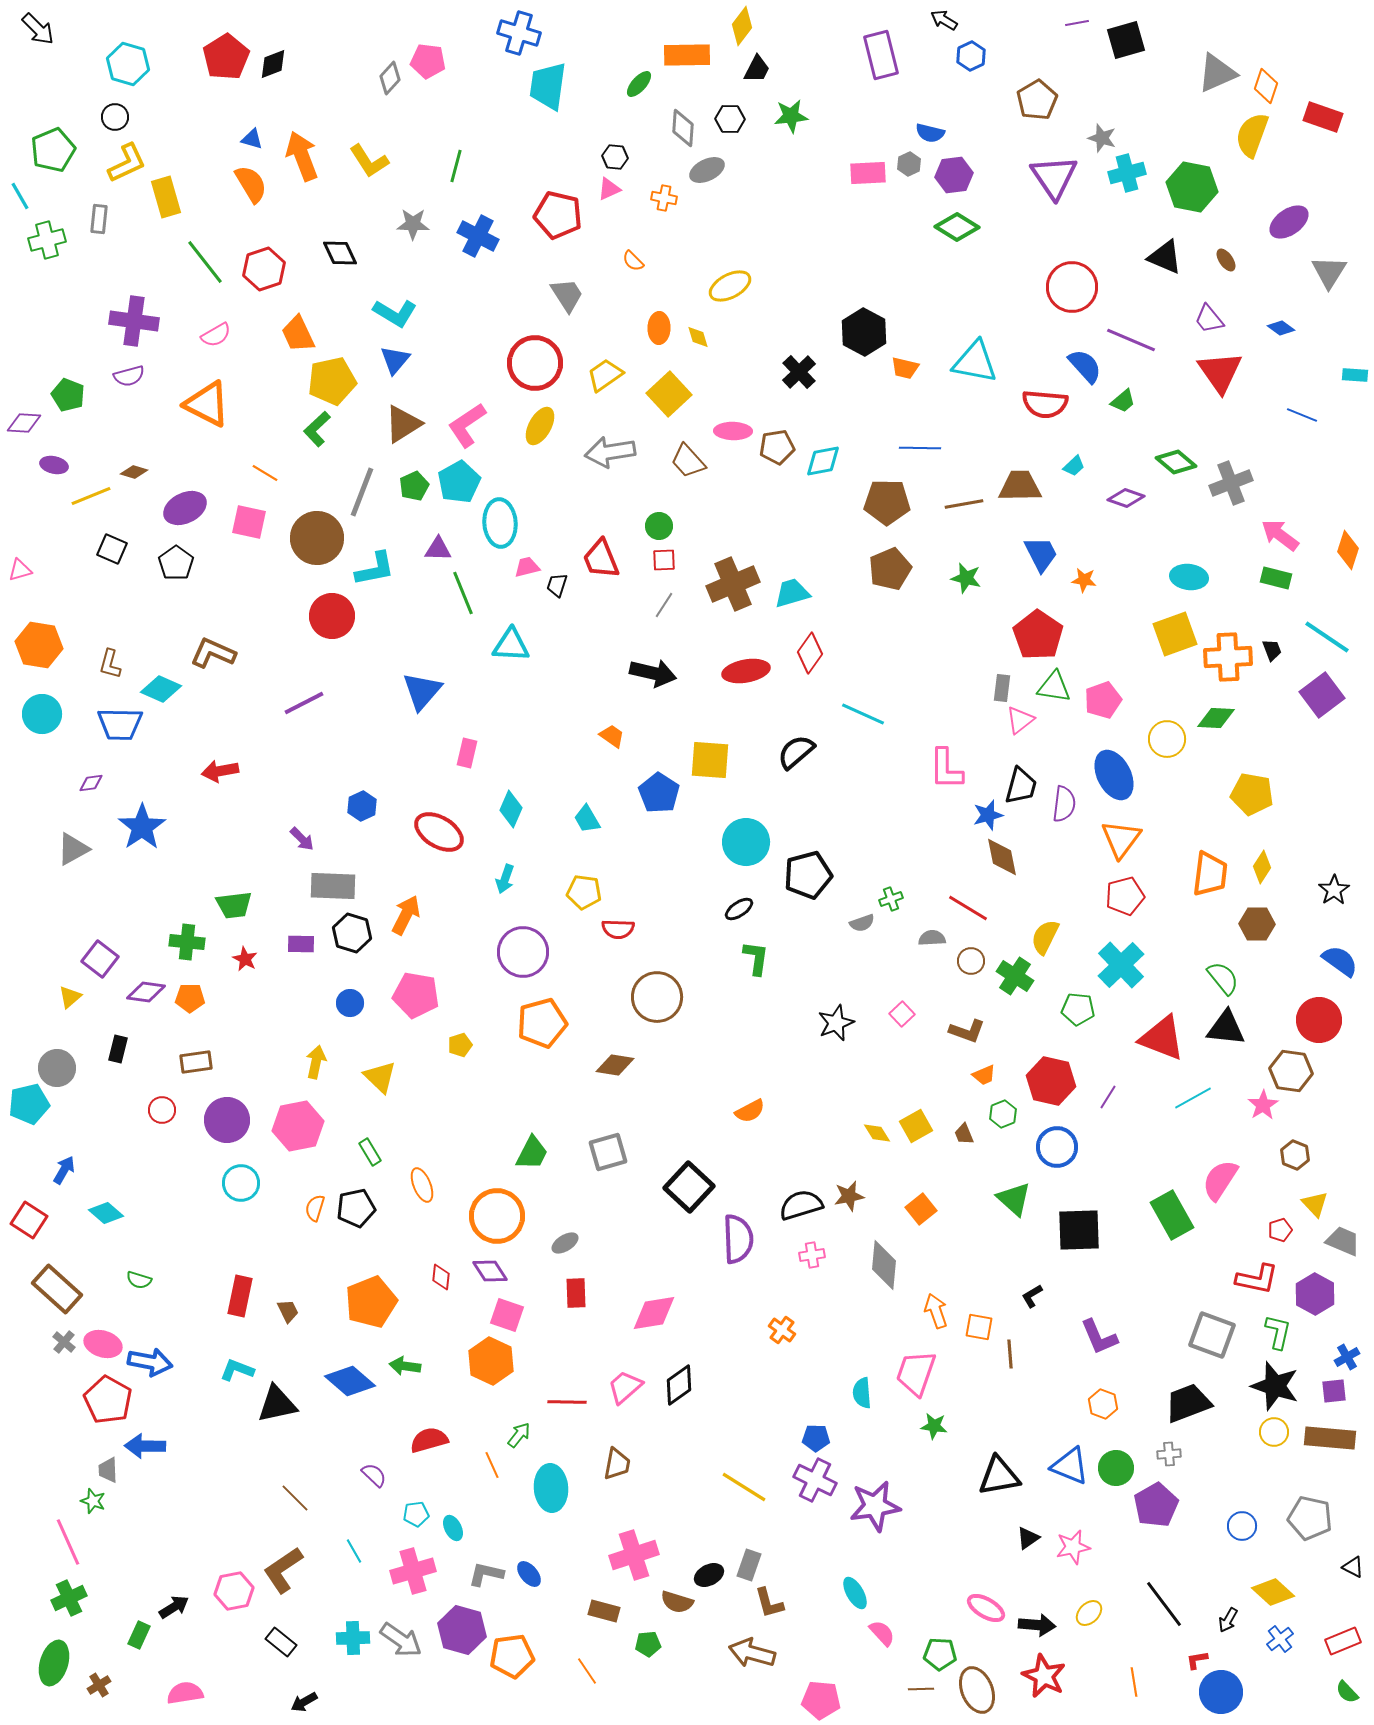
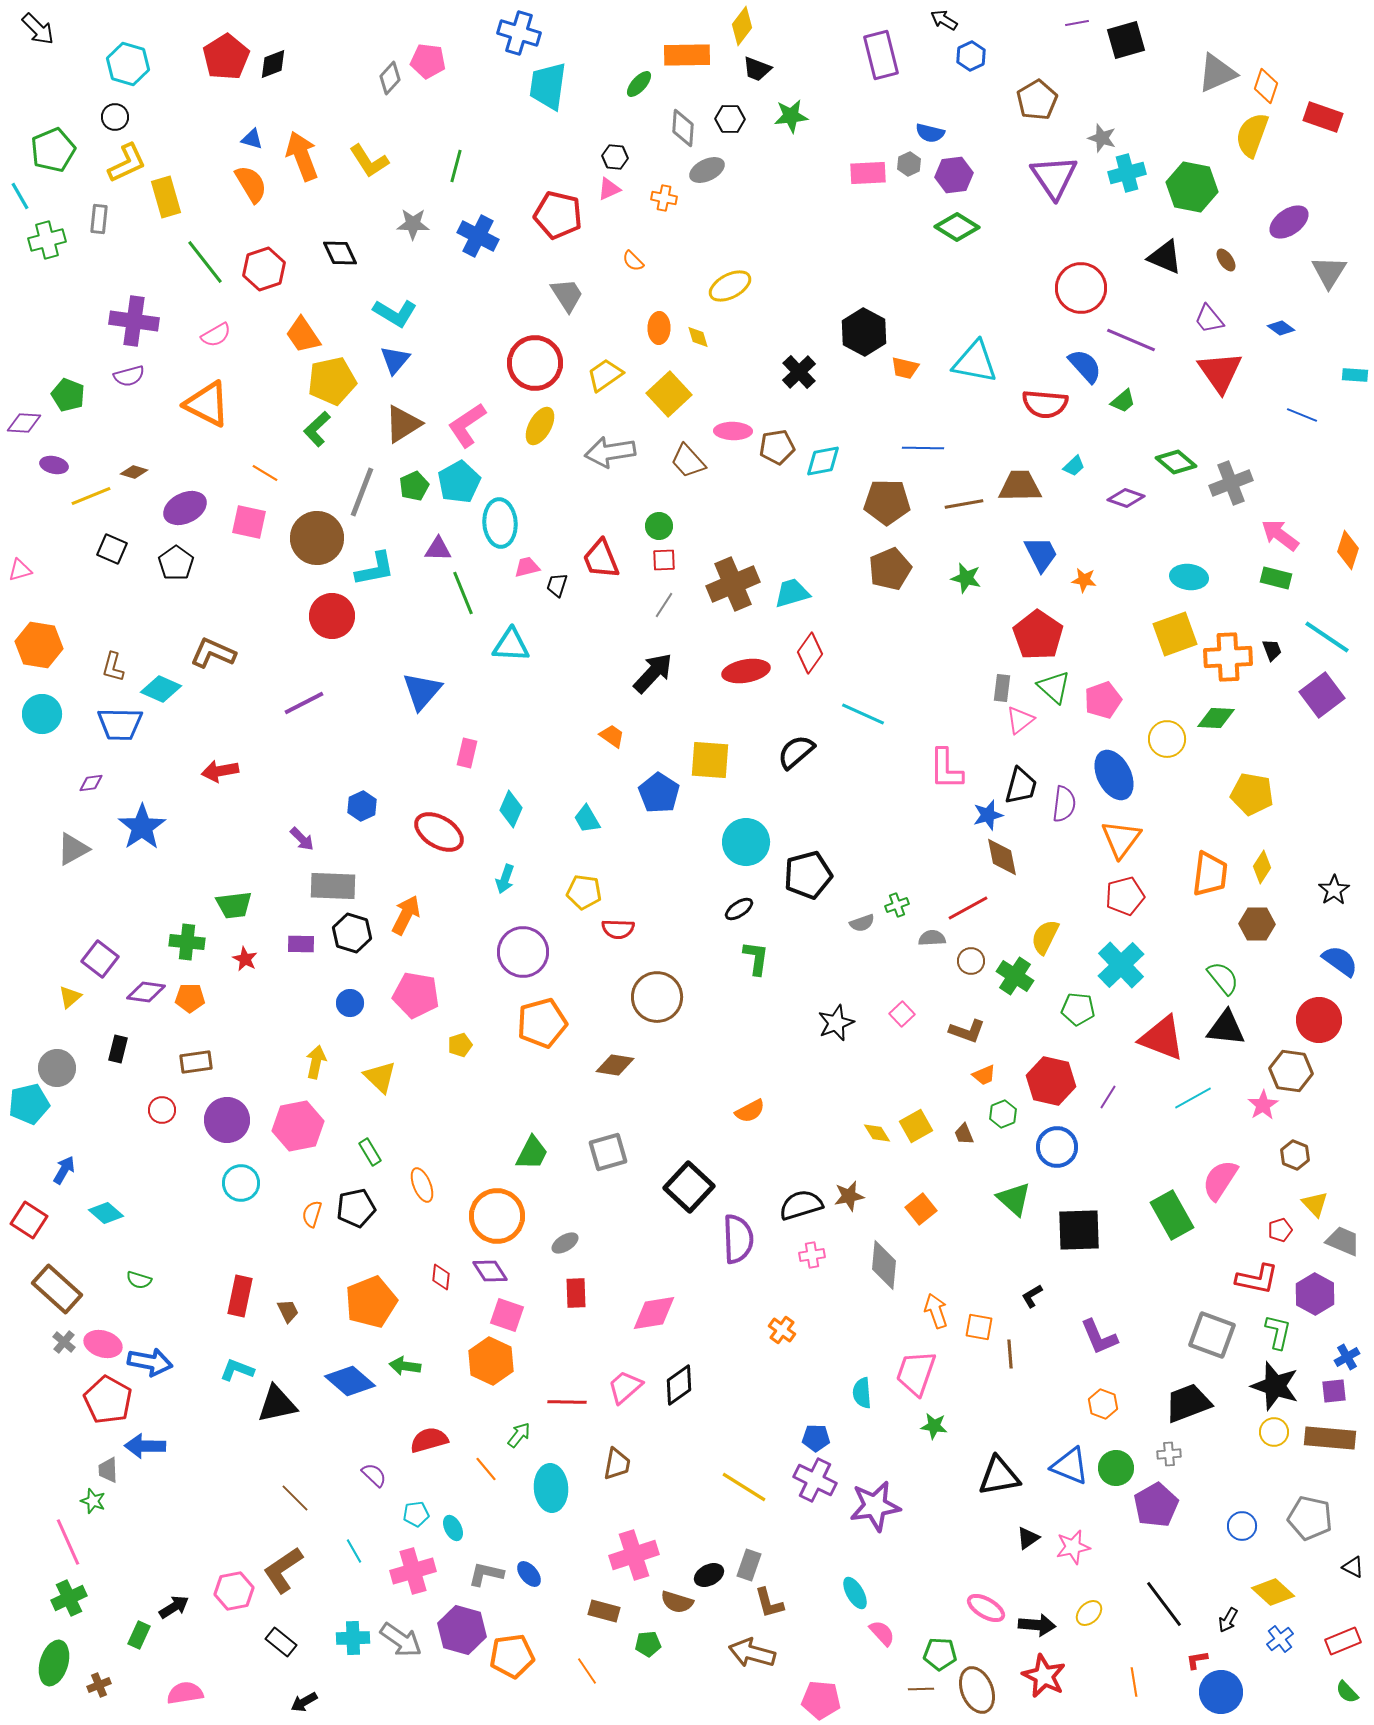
black trapezoid at (757, 69): rotated 84 degrees clockwise
red circle at (1072, 287): moved 9 px right, 1 px down
orange trapezoid at (298, 334): moved 5 px right, 1 px down; rotated 9 degrees counterclockwise
blue line at (920, 448): moved 3 px right
brown L-shape at (110, 664): moved 3 px right, 3 px down
black arrow at (653, 673): rotated 60 degrees counterclockwise
green triangle at (1054, 687): rotated 33 degrees clockwise
green cross at (891, 899): moved 6 px right, 6 px down
red line at (968, 908): rotated 60 degrees counterclockwise
orange semicircle at (315, 1208): moved 3 px left, 6 px down
orange line at (492, 1465): moved 6 px left, 4 px down; rotated 16 degrees counterclockwise
brown cross at (99, 1685): rotated 10 degrees clockwise
